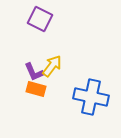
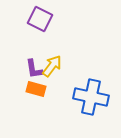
purple L-shape: moved 3 px up; rotated 15 degrees clockwise
